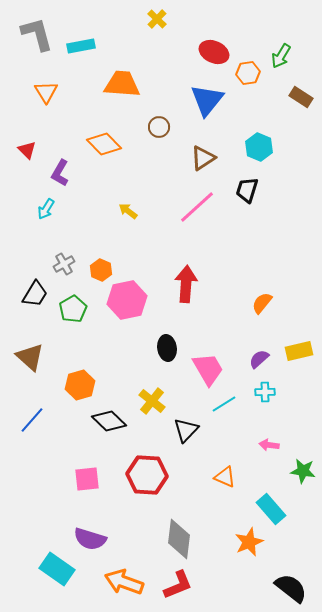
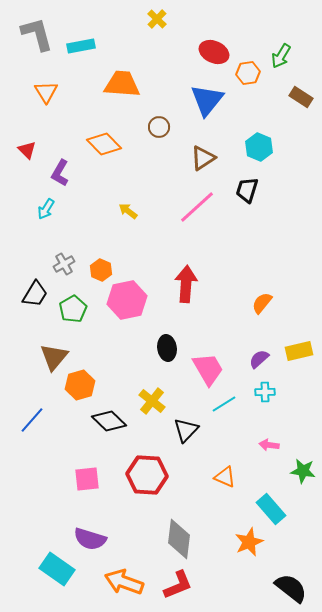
brown triangle at (30, 357): moved 24 px right; rotated 28 degrees clockwise
